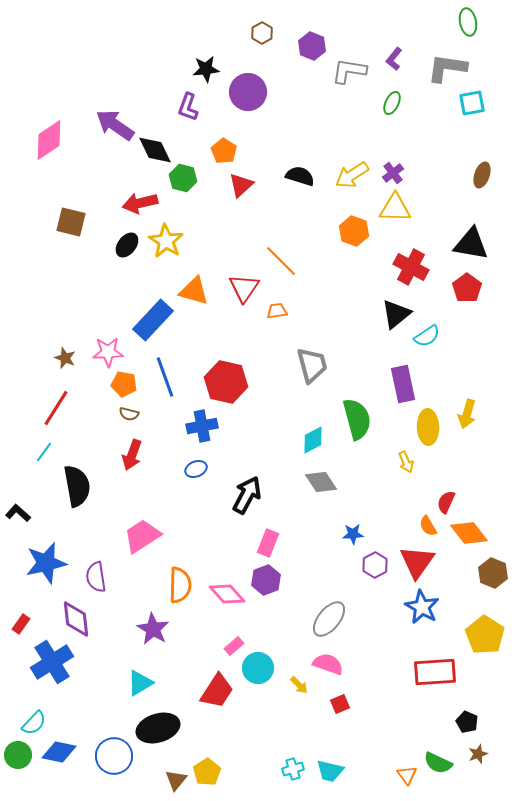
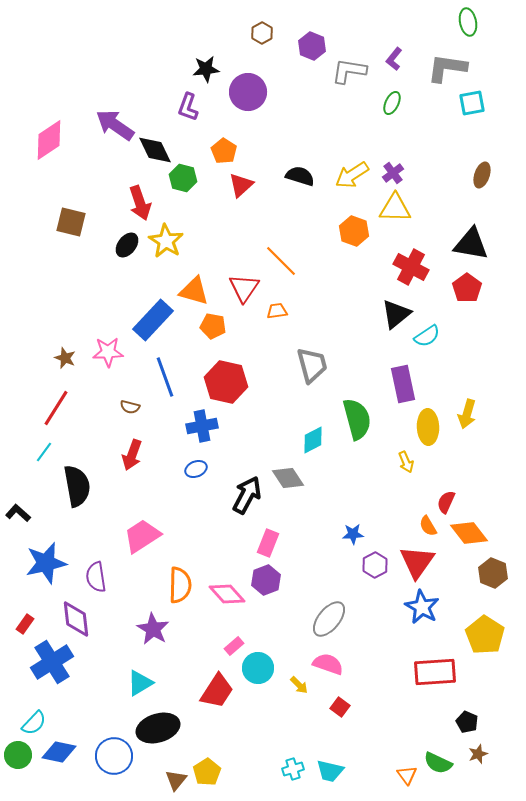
red arrow at (140, 203): rotated 96 degrees counterclockwise
orange pentagon at (124, 384): moved 89 px right, 58 px up
brown semicircle at (129, 414): moved 1 px right, 7 px up
gray diamond at (321, 482): moved 33 px left, 4 px up
red rectangle at (21, 624): moved 4 px right
red square at (340, 704): moved 3 px down; rotated 30 degrees counterclockwise
